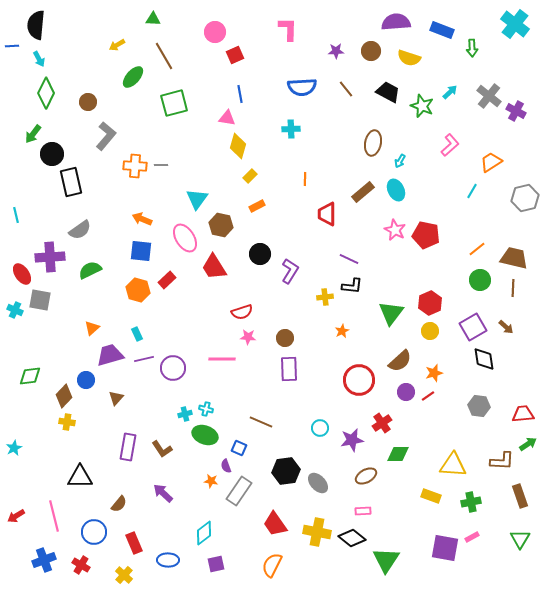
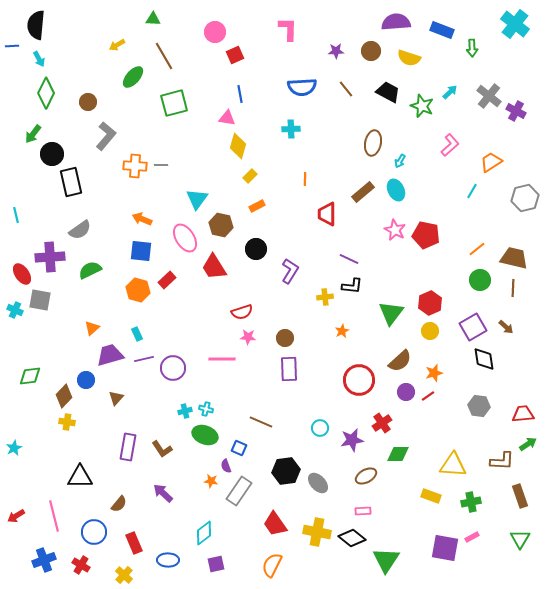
black circle at (260, 254): moved 4 px left, 5 px up
cyan cross at (185, 414): moved 3 px up
